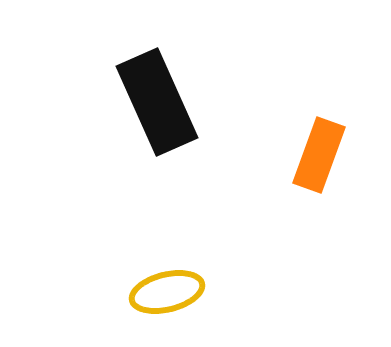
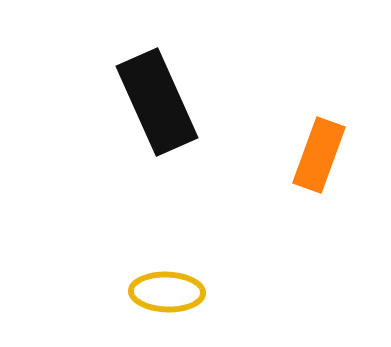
yellow ellipse: rotated 16 degrees clockwise
